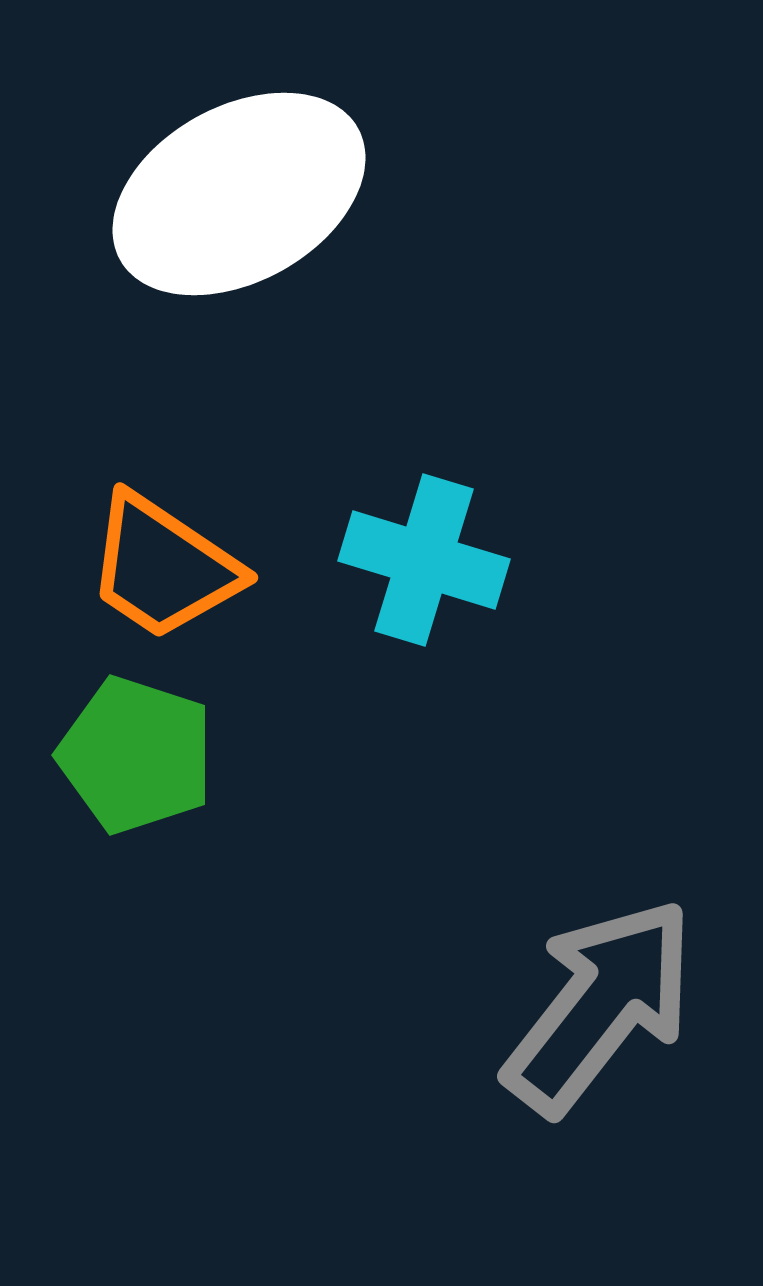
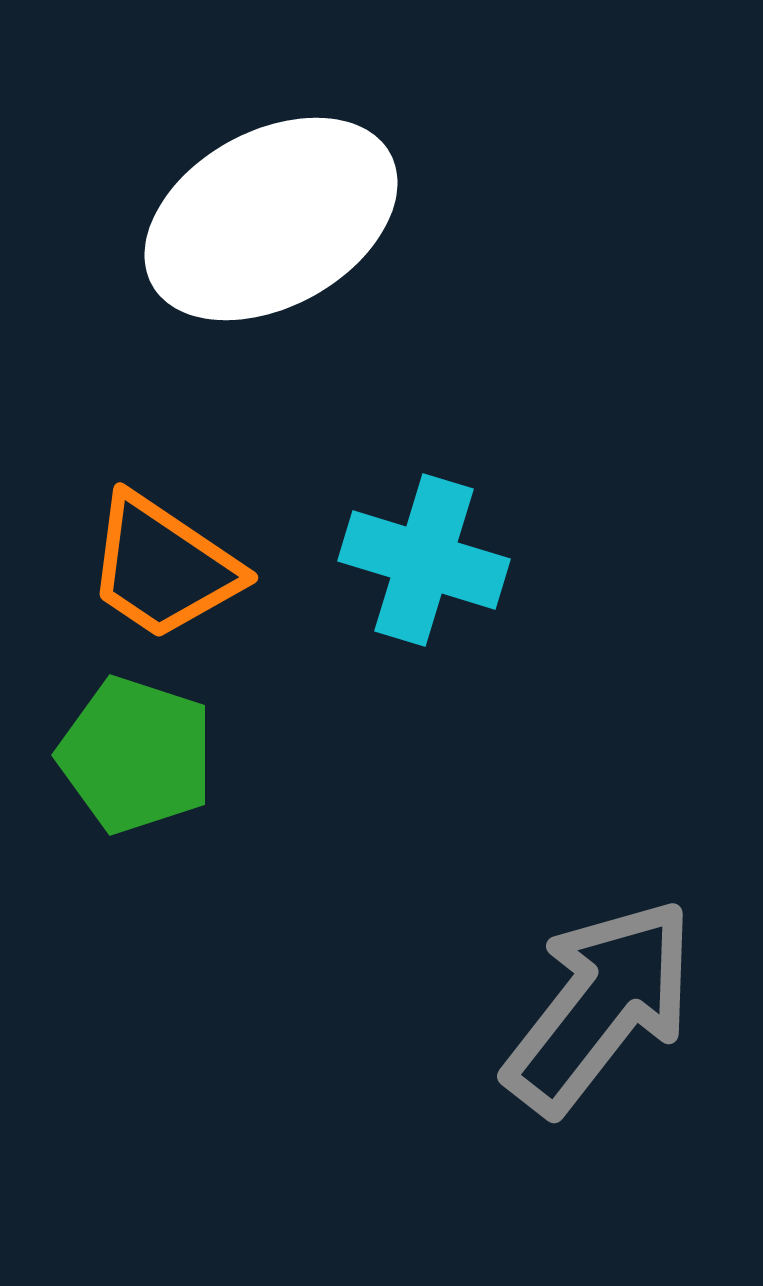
white ellipse: moved 32 px right, 25 px down
